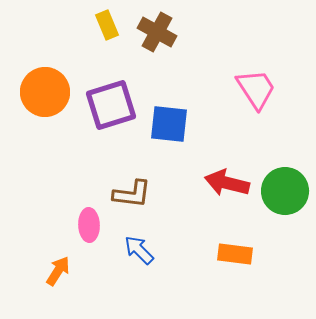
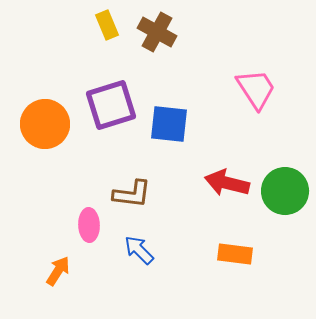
orange circle: moved 32 px down
